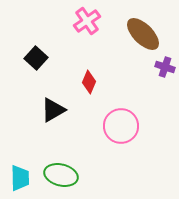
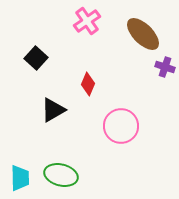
red diamond: moved 1 px left, 2 px down
